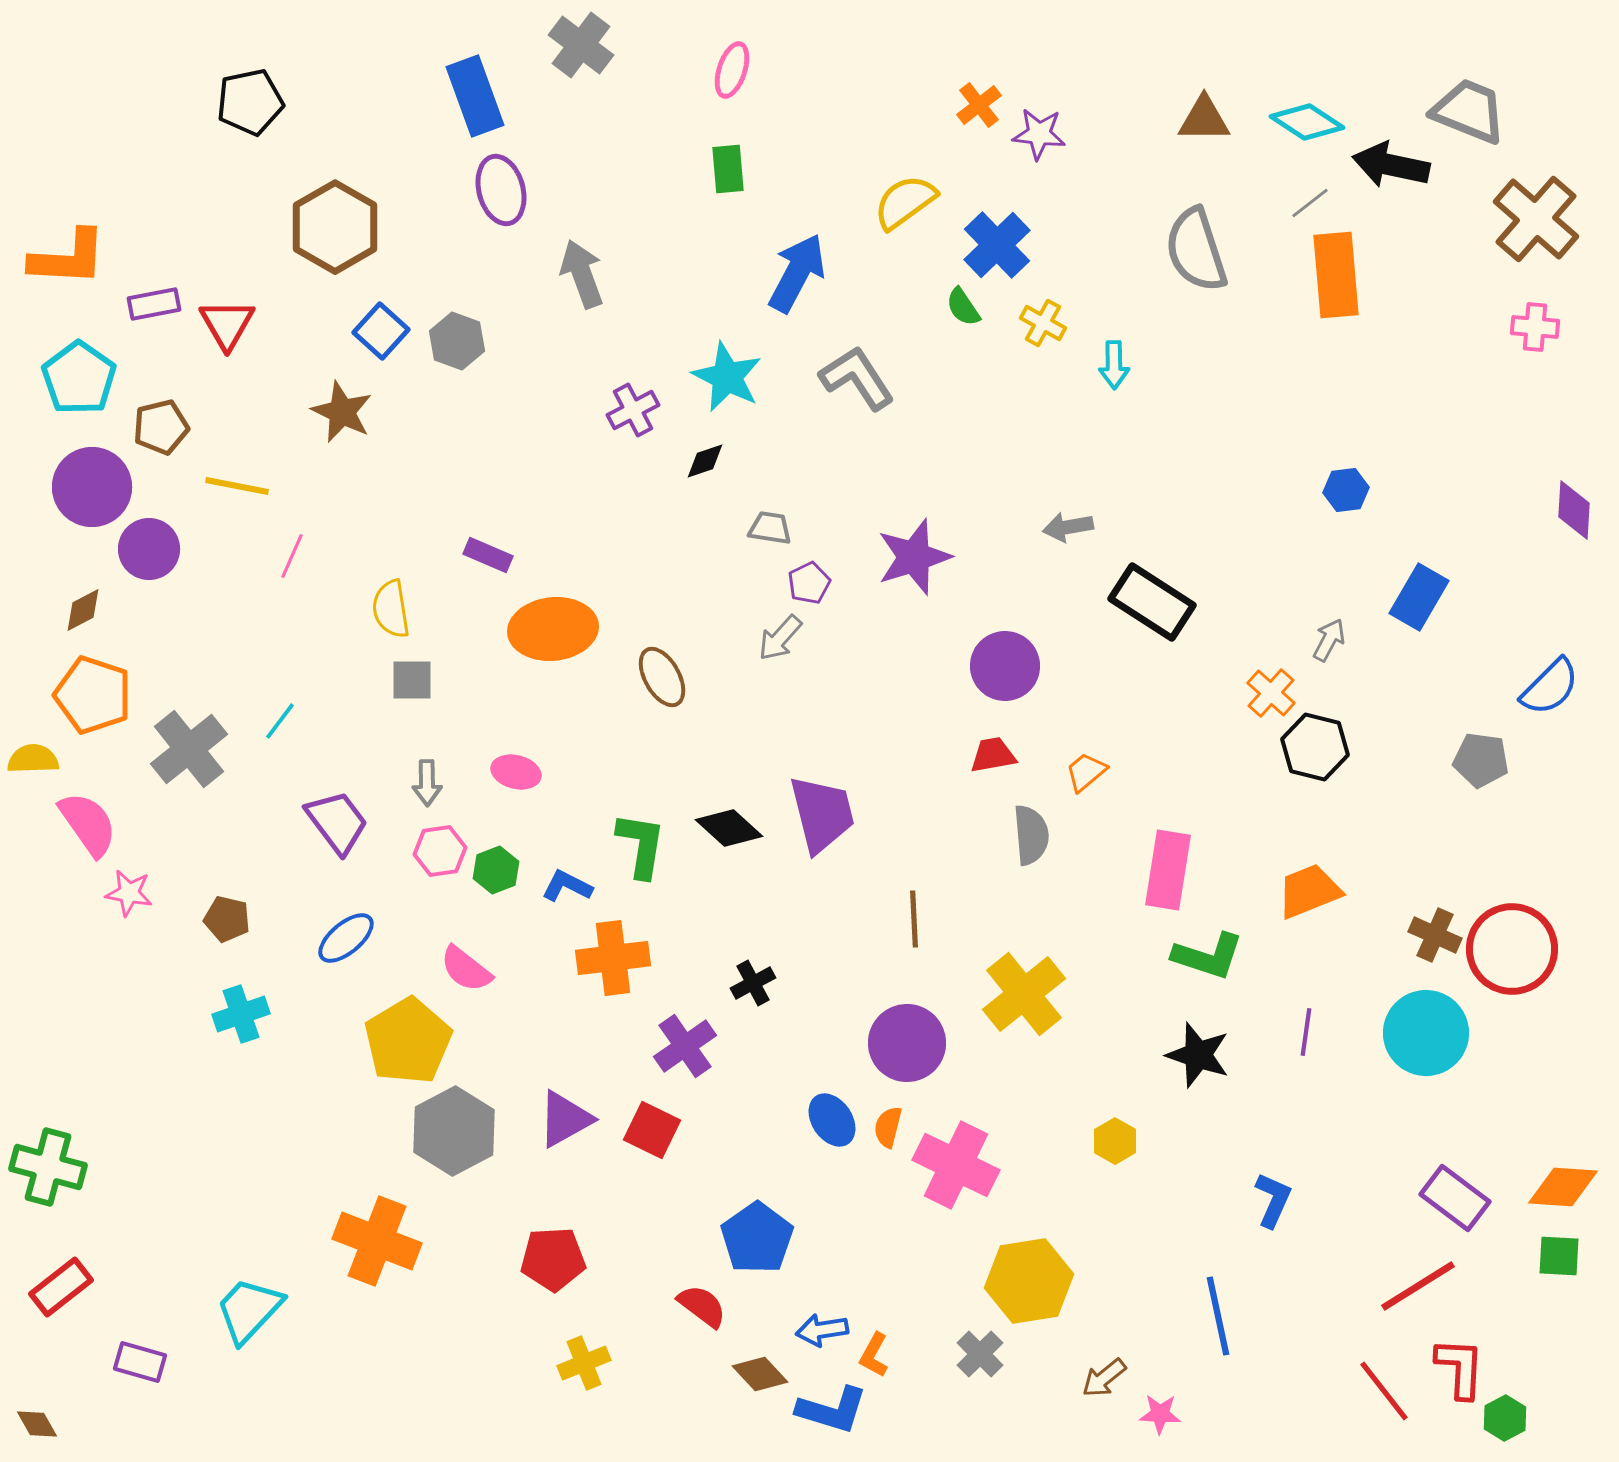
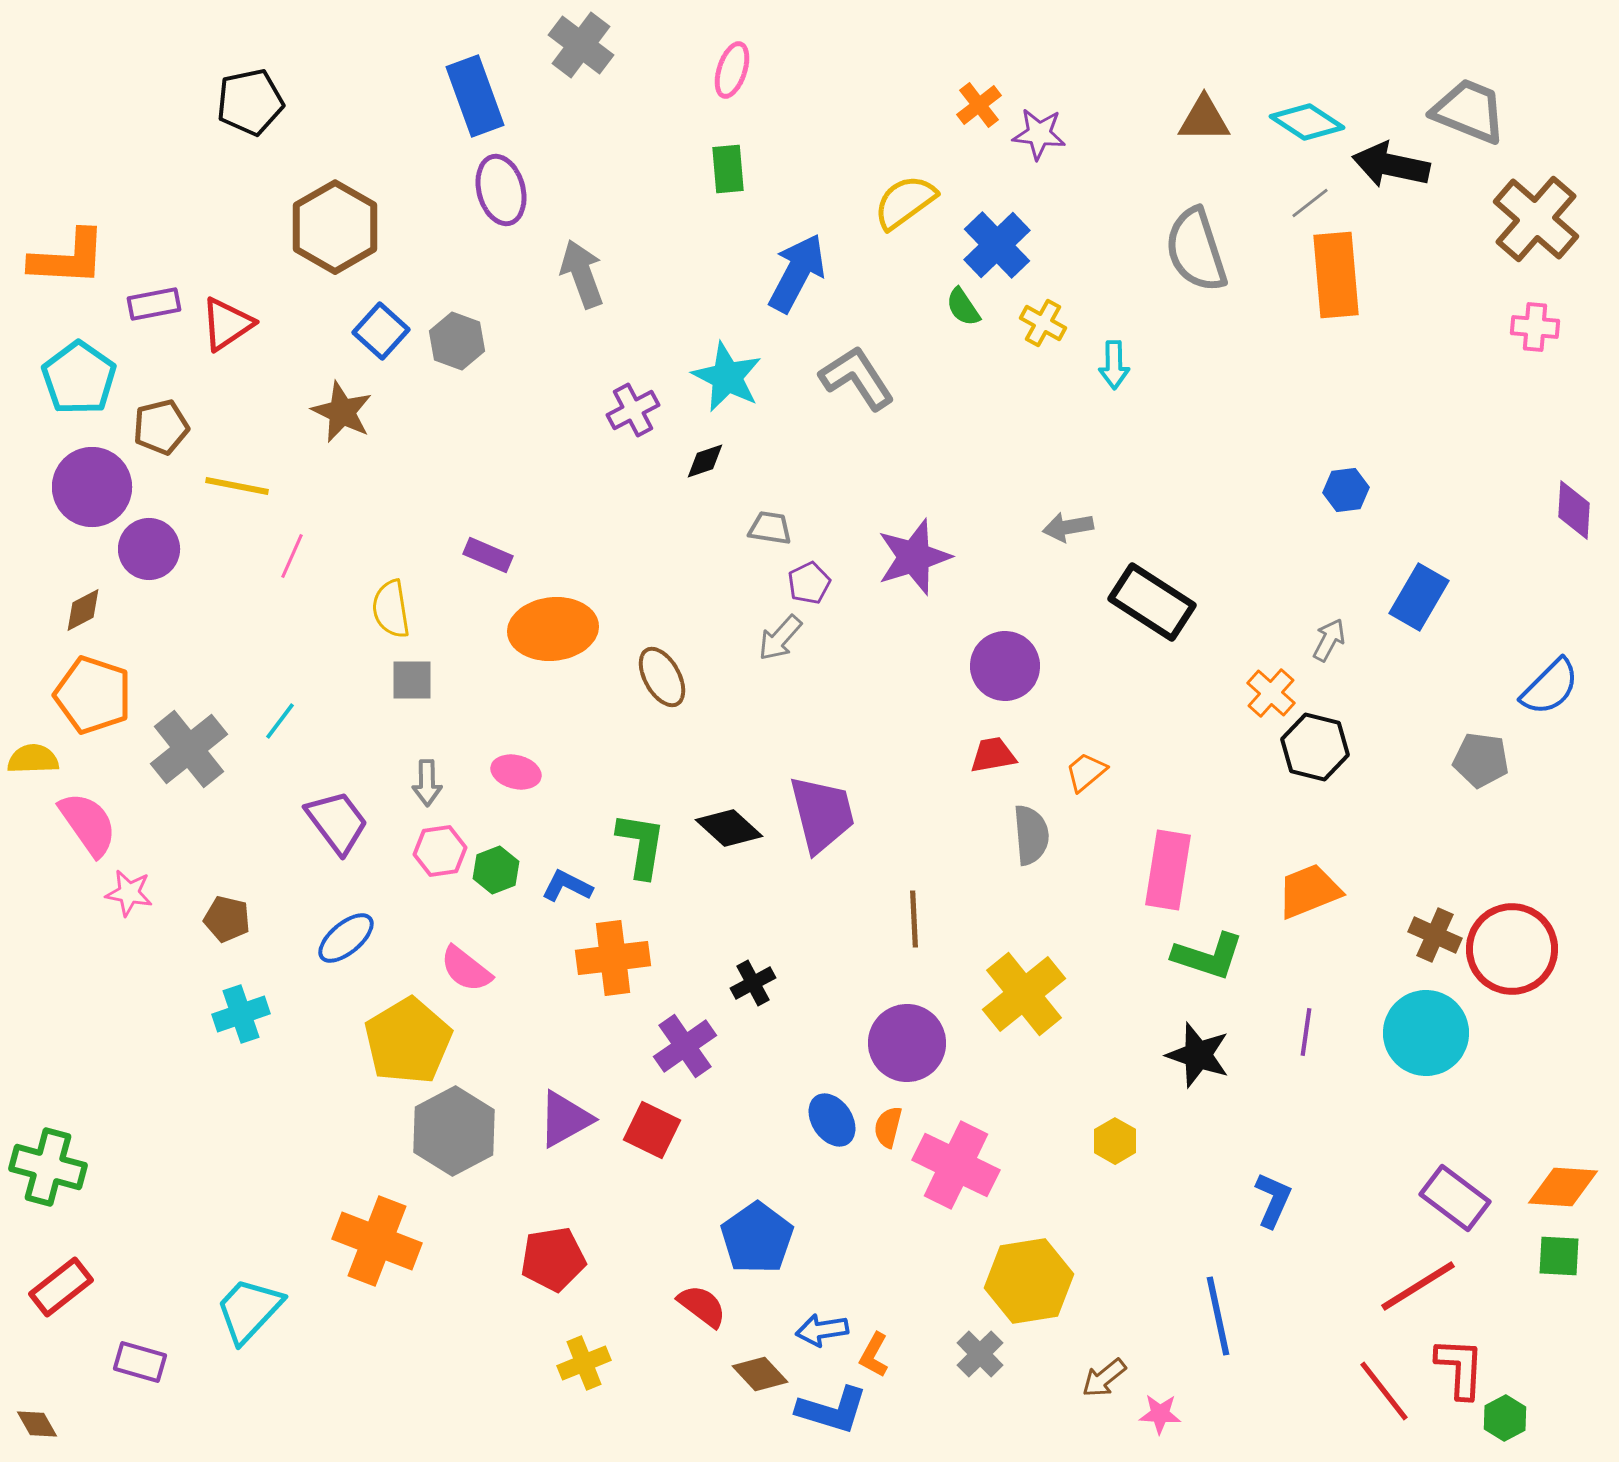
red triangle at (227, 324): rotated 26 degrees clockwise
red pentagon at (553, 1259): rotated 6 degrees counterclockwise
